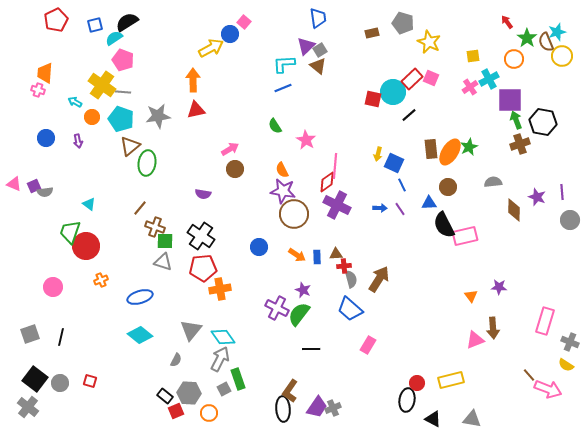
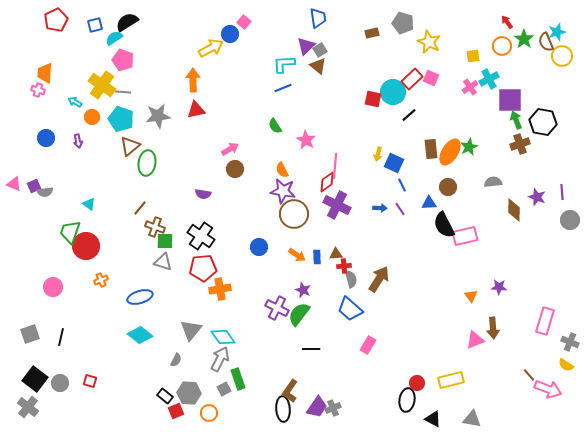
green star at (527, 38): moved 3 px left, 1 px down
orange circle at (514, 59): moved 12 px left, 13 px up
